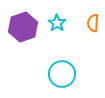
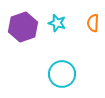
cyan star: rotated 18 degrees counterclockwise
